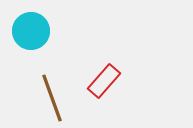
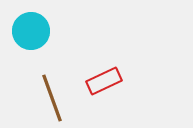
red rectangle: rotated 24 degrees clockwise
